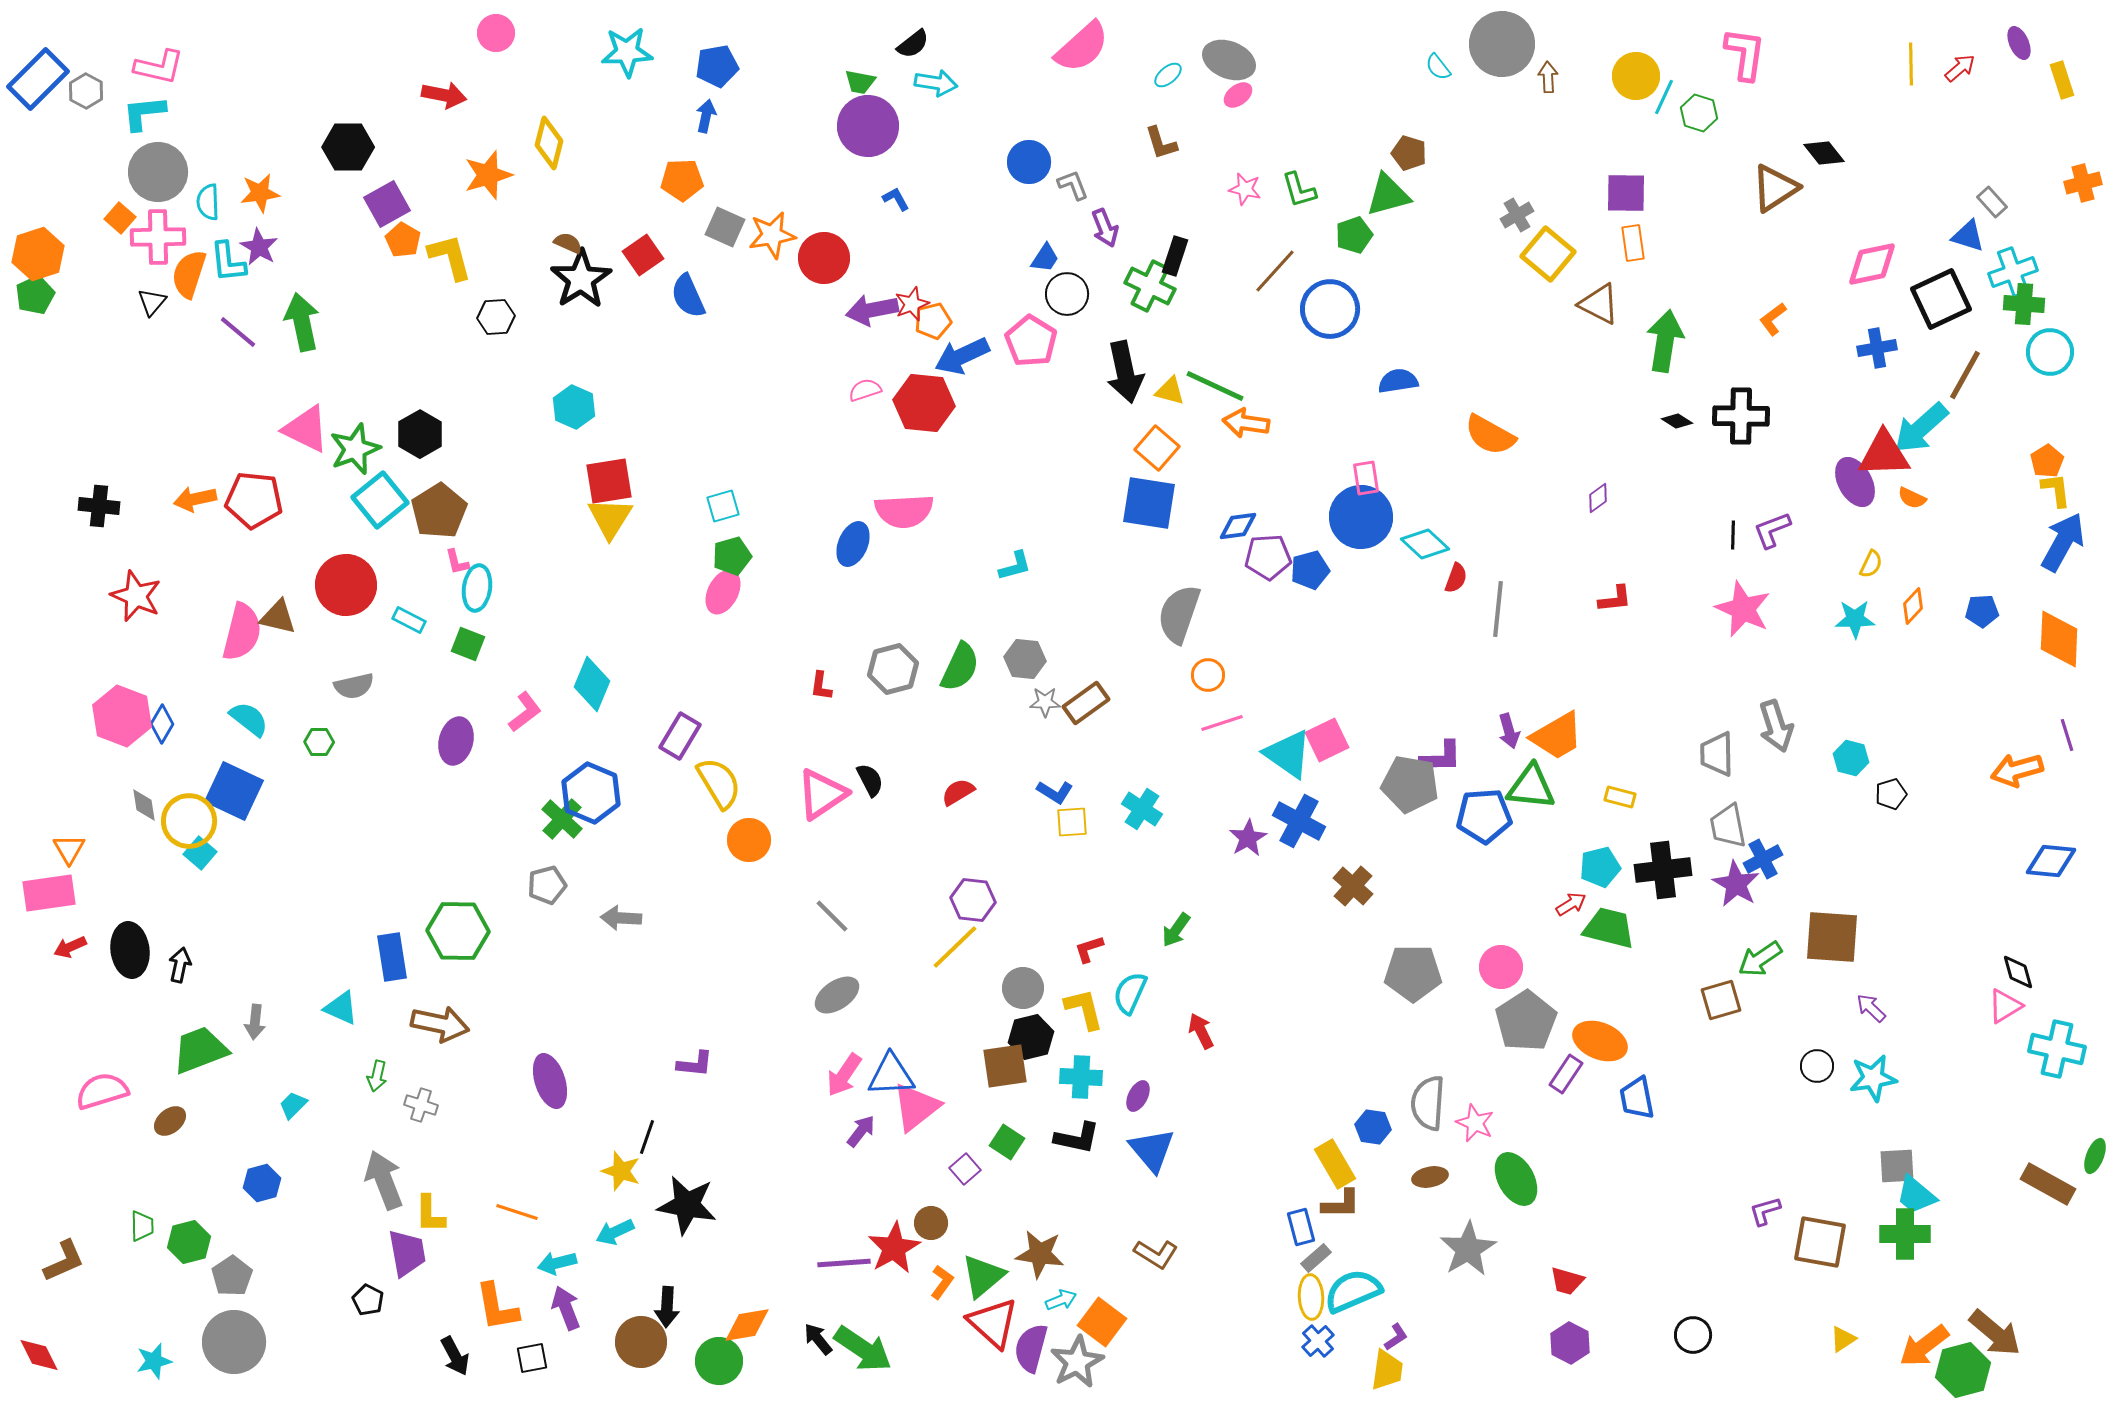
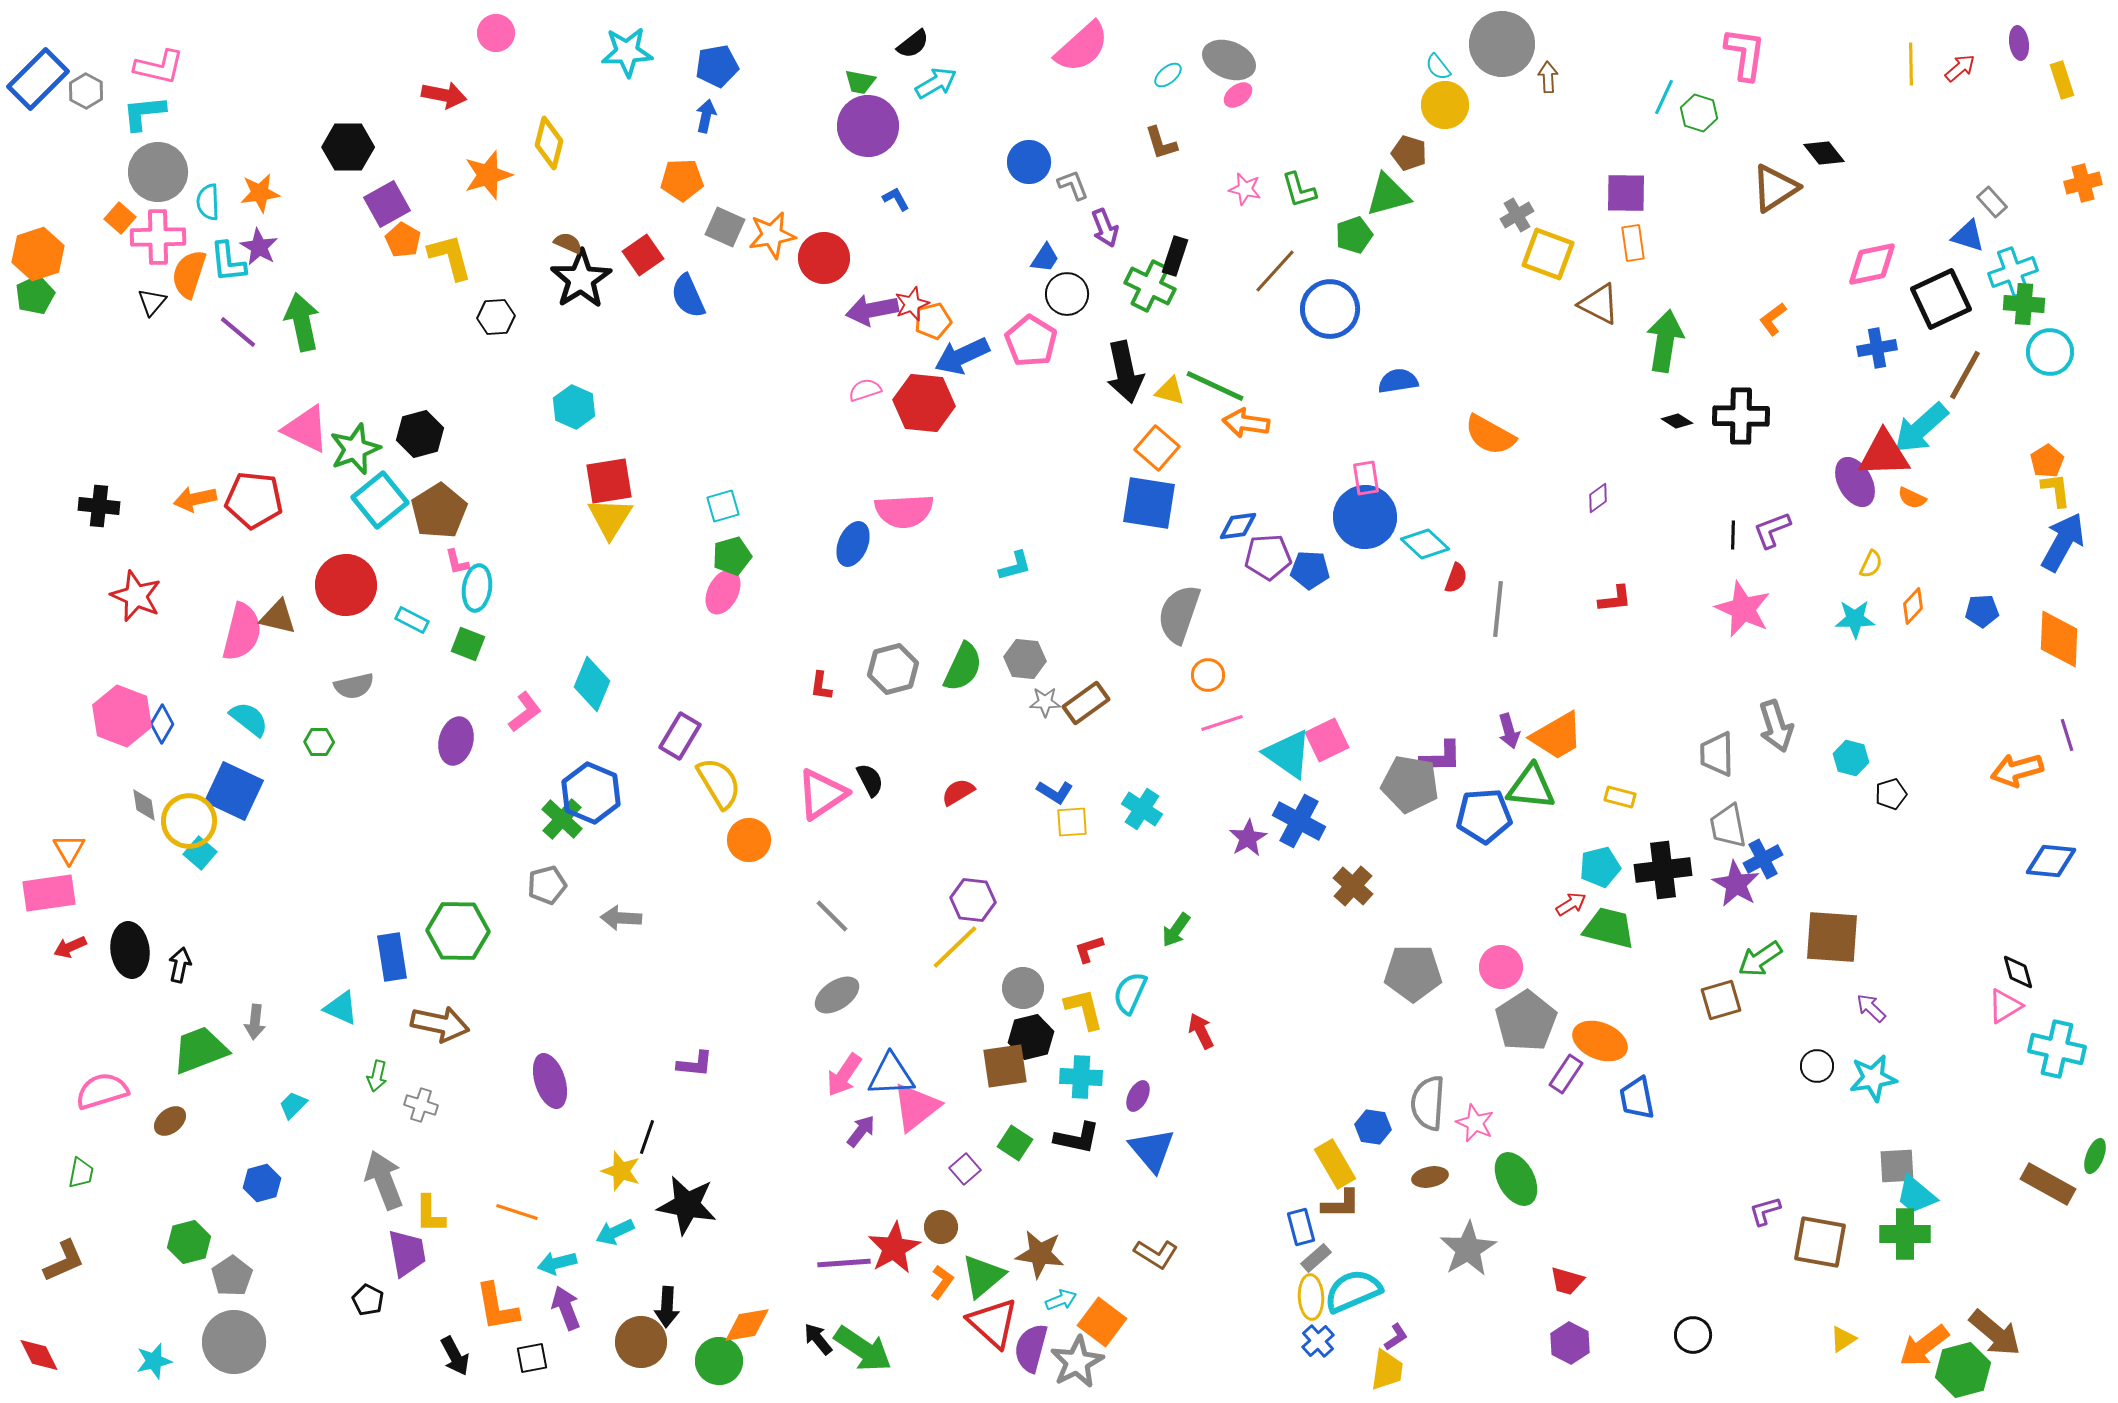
purple ellipse at (2019, 43): rotated 16 degrees clockwise
yellow circle at (1636, 76): moved 191 px left, 29 px down
cyan arrow at (936, 83): rotated 39 degrees counterclockwise
yellow square at (1548, 254): rotated 20 degrees counterclockwise
black hexagon at (420, 434): rotated 15 degrees clockwise
blue circle at (1361, 517): moved 4 px right
blue pentagon at (1310, 570): rotated 18 degrees clockwise
cyan rectangle at (409, 620): moved 3 px right
green semicircle at (960, 667): moved 3 px right
green square at (1007, 1142): moved 8 px right, 1 px down
brown circle at (931, 1223): moved 10 px right, 4 px down
green trapezoid at (142, 1226): moved 61 px left, 53 px up; rotated 12 degrees clockwise
